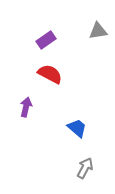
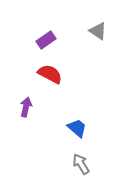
gray triangle: rotated 42 degrees clockwise
gray arrow: moved 4 px left, 4 px up; rotated 60 degrees counterclockwise
